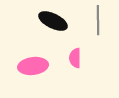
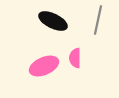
gray line: rotated 12 degrees clockwise
pink ellipse: moved 11 px right; rotated 16 degrees counterclockwise
